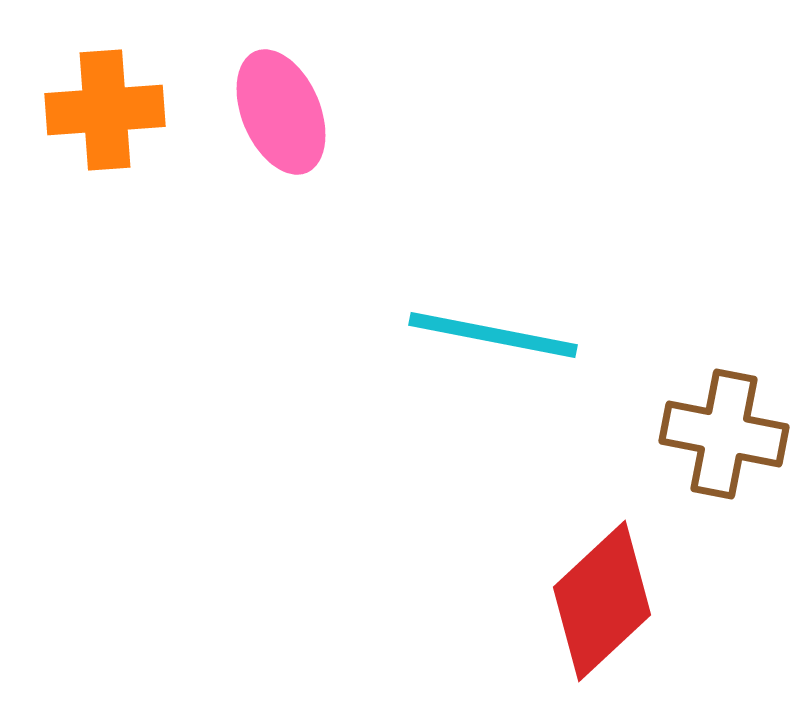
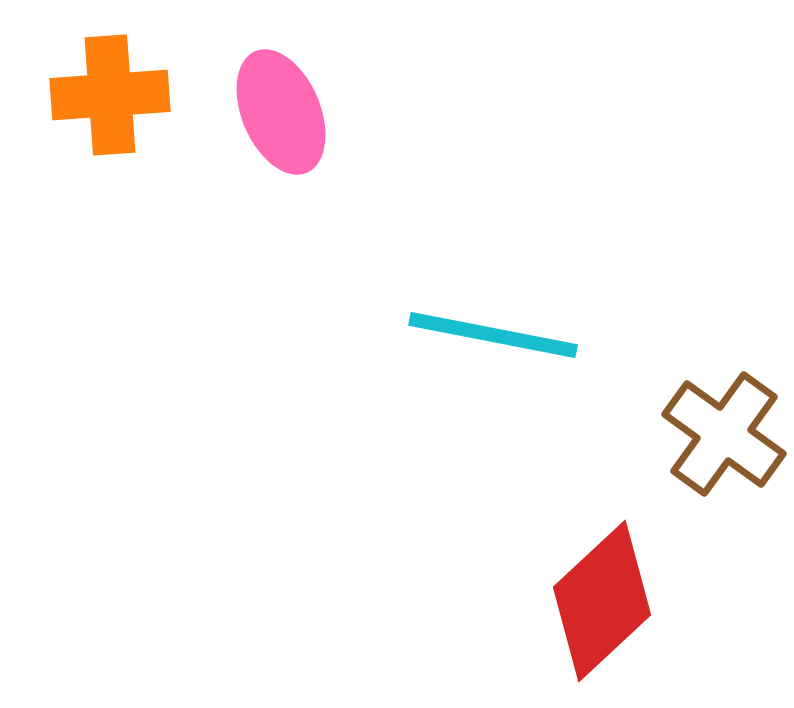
orange cross: moved 5 px right, 15 px up
brown cross: rotated 25 degrees clockwise
